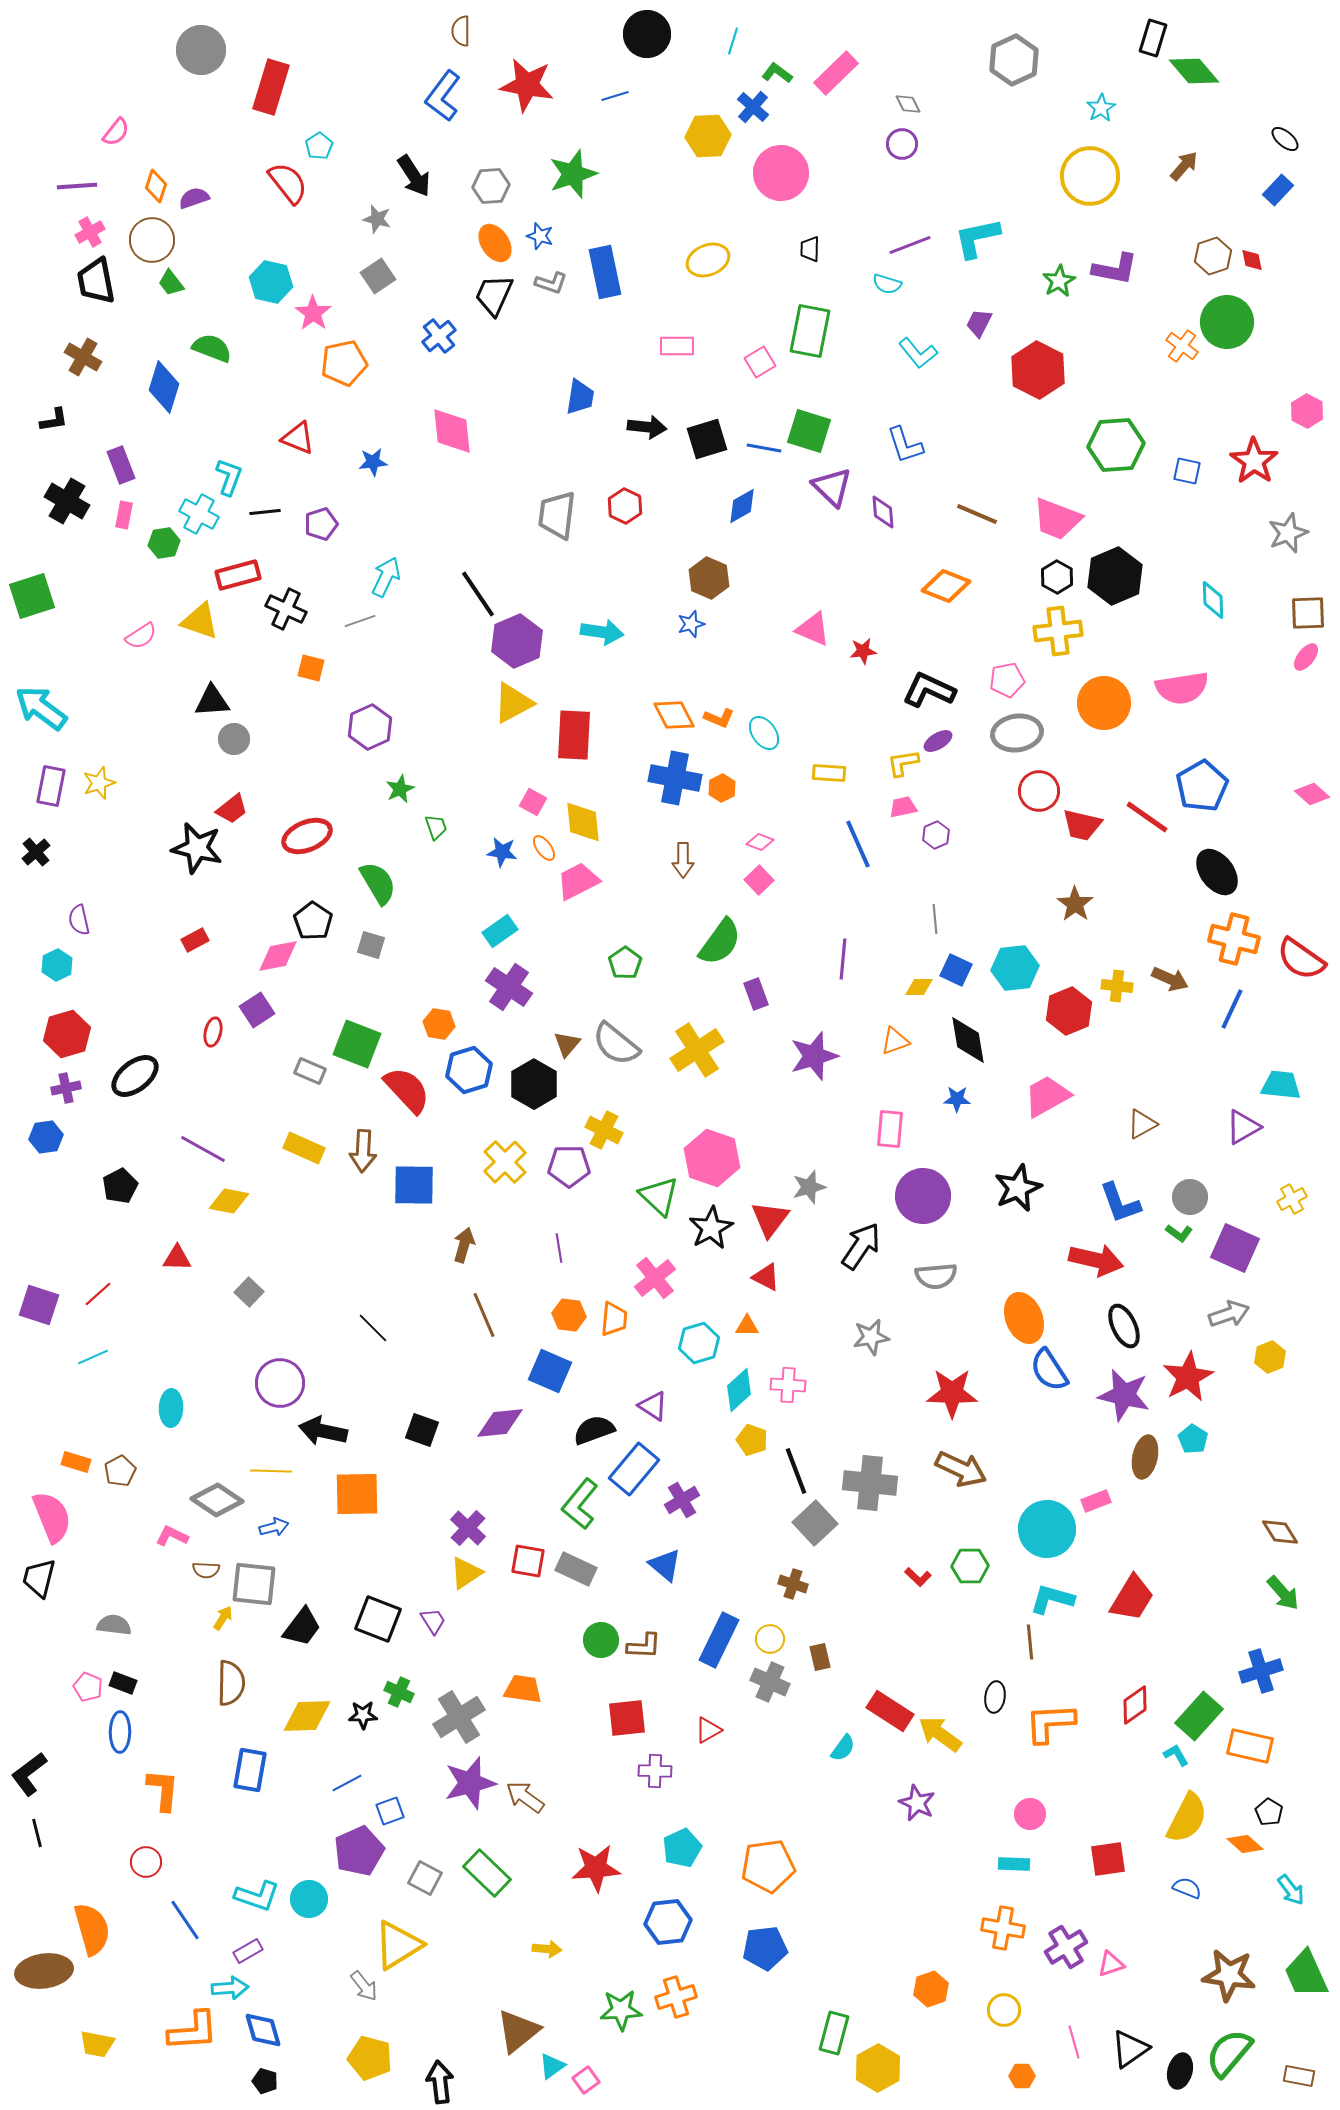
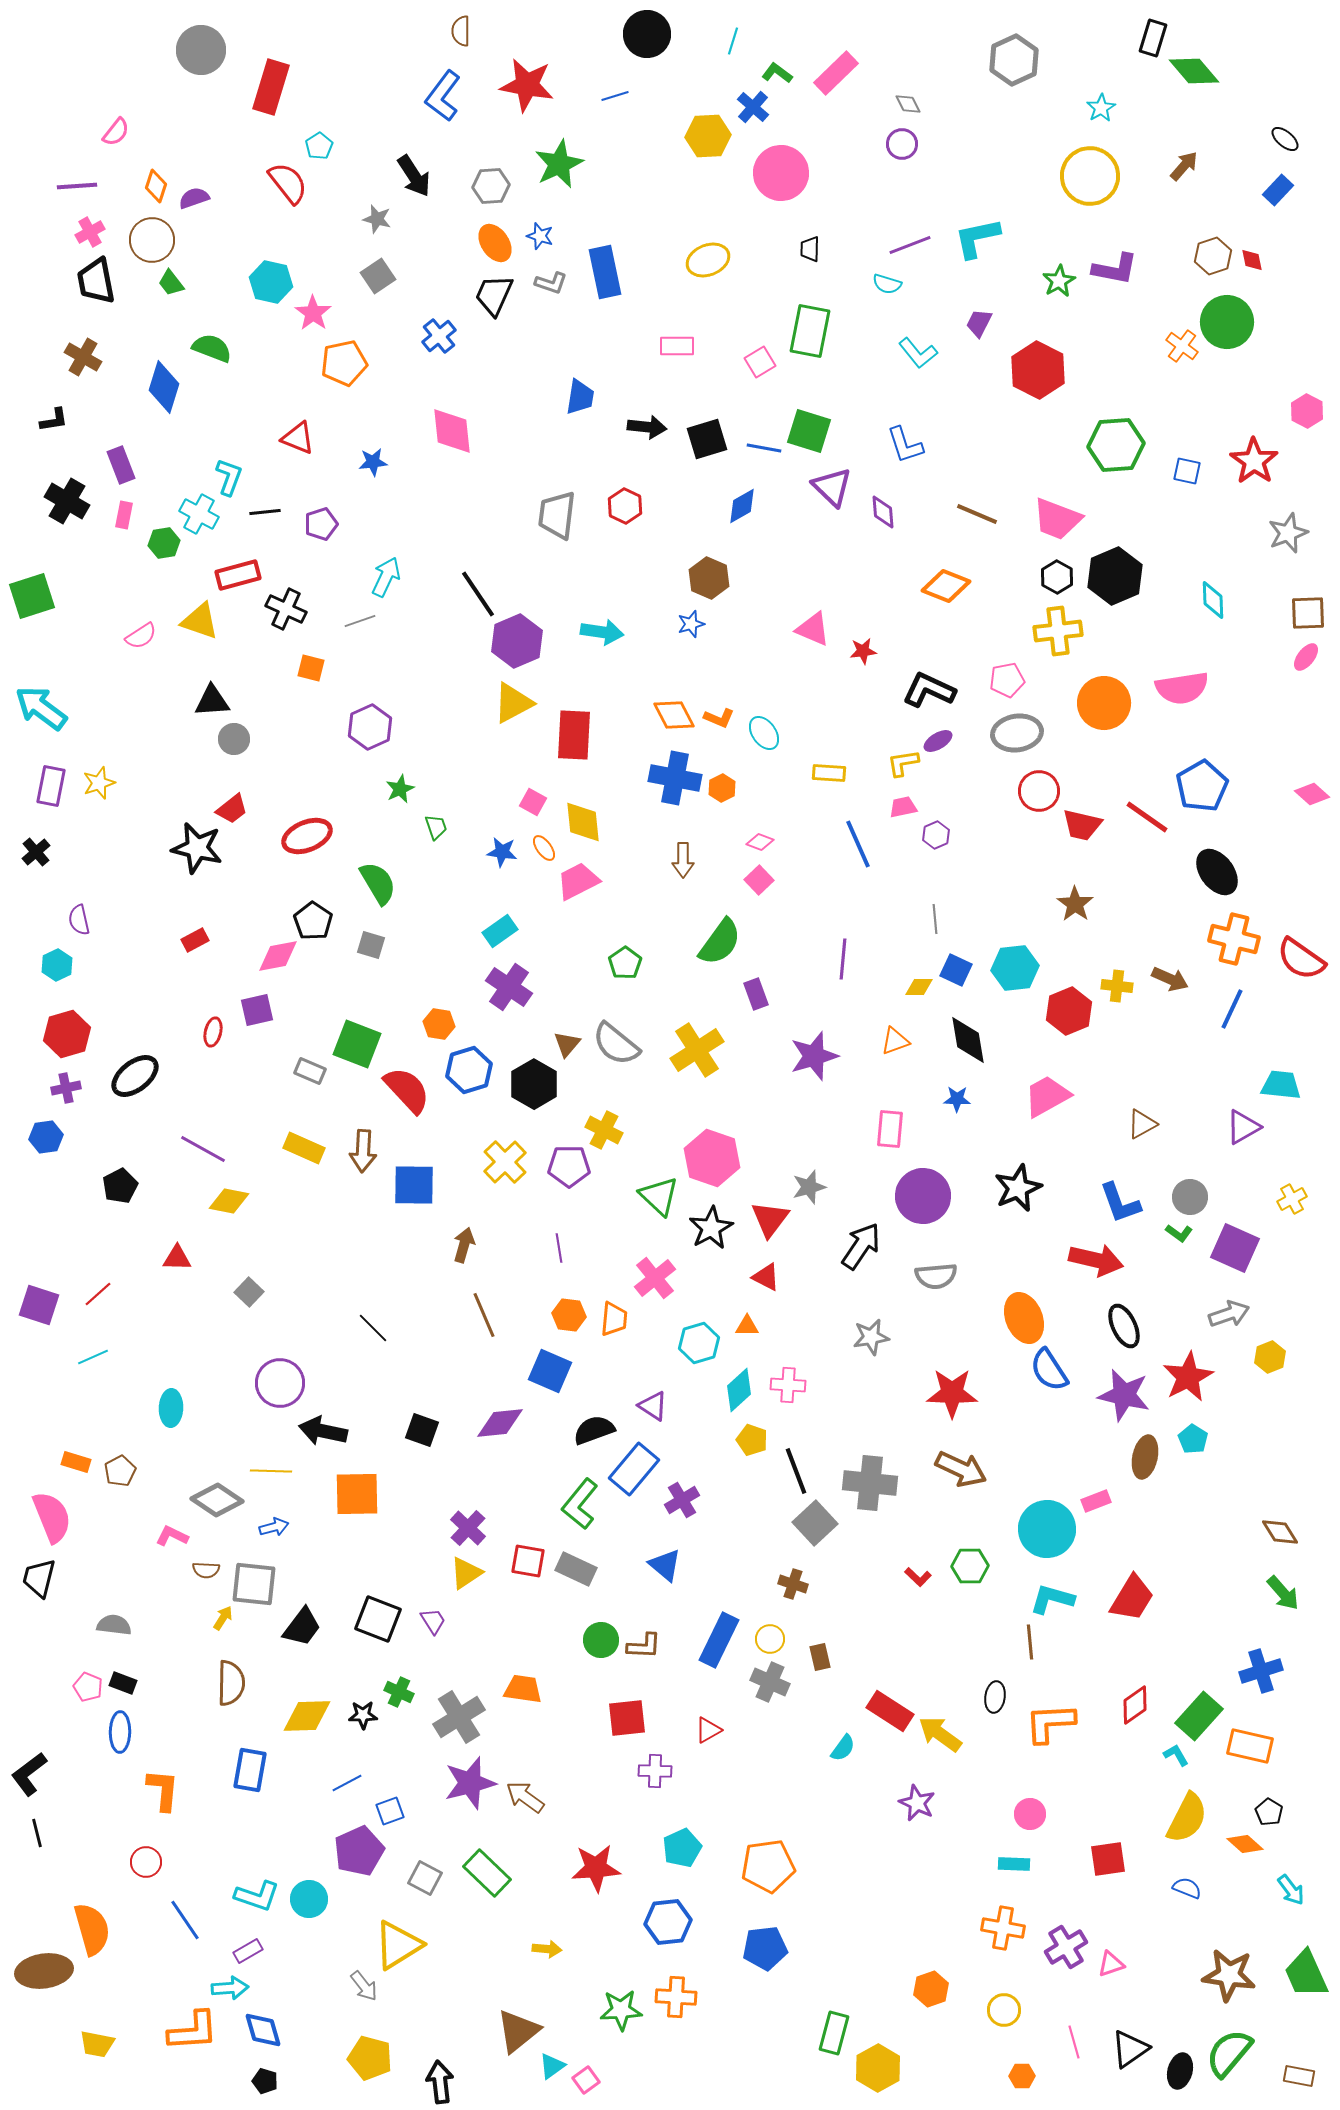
green star at (573, 174): moved 14 px left, 10 px up; rotated 6 degrees counterclockwise
purple square at (257, 1010): rotated 20 degrees clockwise
orange cross at (676, 1997): rotated 21 degrees clockwise
